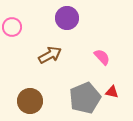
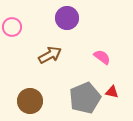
pink semicircle: rotated 12 degrees counterclockwise
